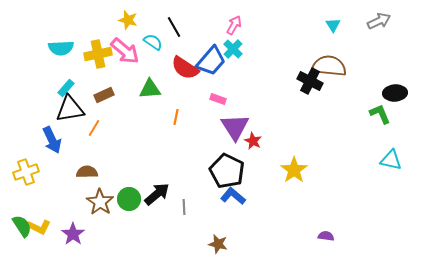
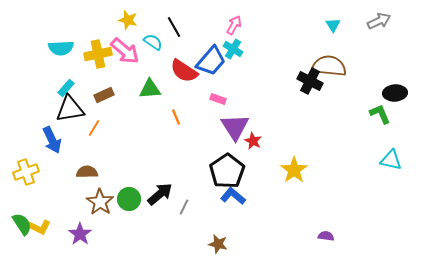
cyan cross at (233, 49): rotated 12 degrees counterclockwise
red semicircle at (185, 68): moved 1 px left, 3 px down
orange line at (176, 117): rotated 35 degrees counterclockwise
black pentagon at (227, 171): rotated 12 degrees clockwise
black arrow at (157, 194): moved 3 px right
gray line at (184, 207): rotated 28 degrees clockwise
green semicircle at (22, 226): moved 2 px up
purple star at (73, 234): moved 7 px right
